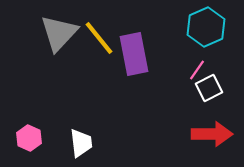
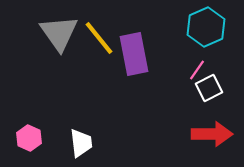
gray triangle: rotated 18 degrees counterclockwise
